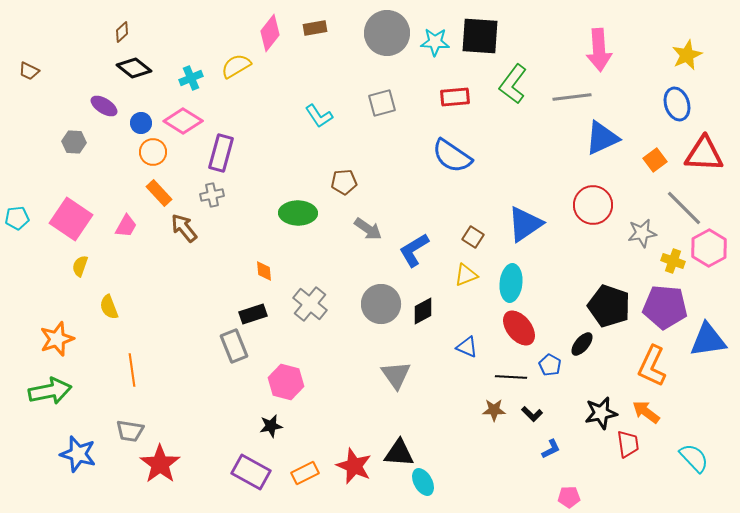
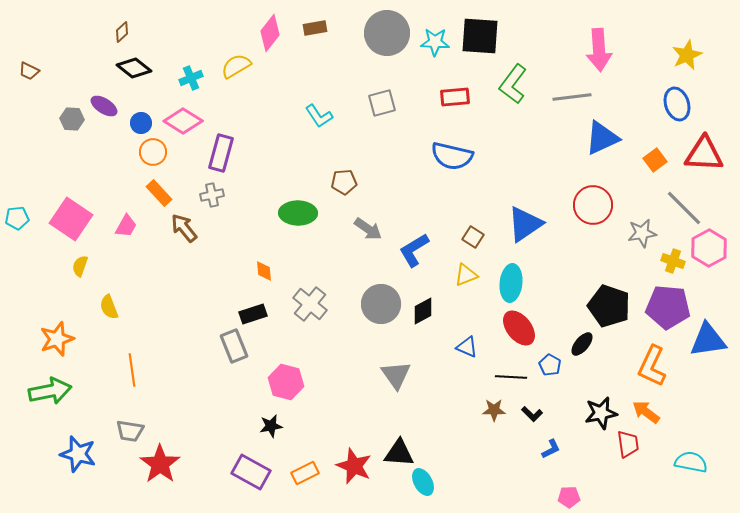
gray hexagon at (74, 142): moved 2 px left, 23 px up
blue semicircle at (452, 156): rotated 21 degrees counterclockwise
purple pentagon at (665, 307): moved 3 px right
cyan semicircle at (694, 458): moved 3 px left, 4 px down; rotated 36 degrees counterclockwise
